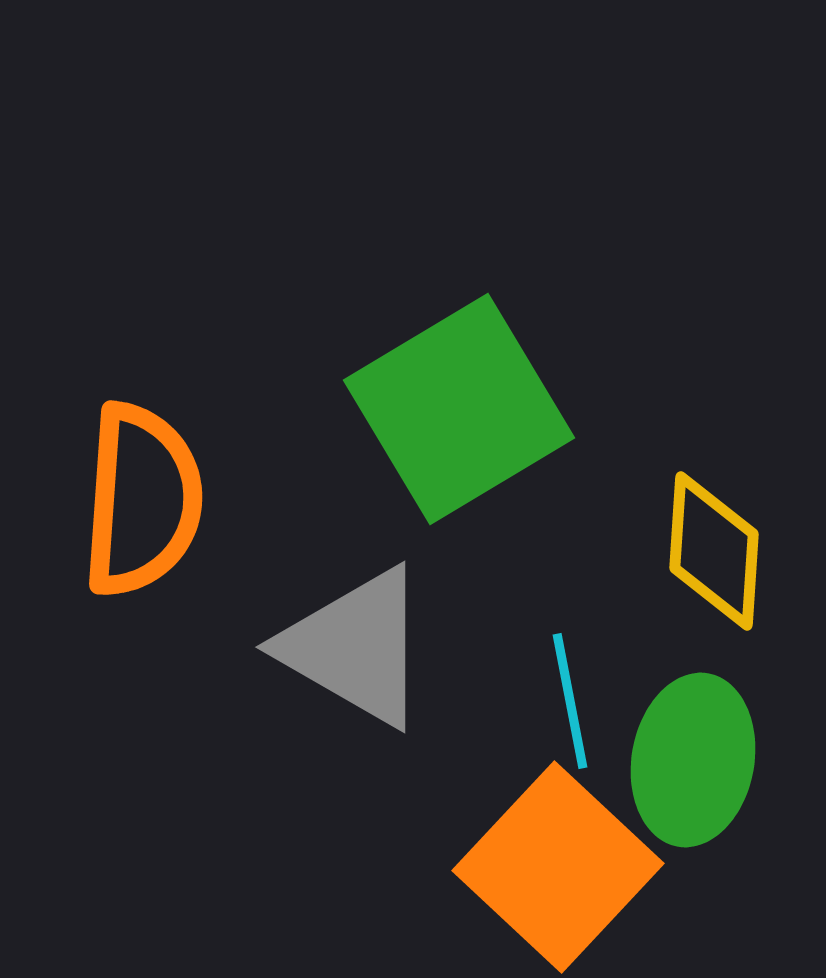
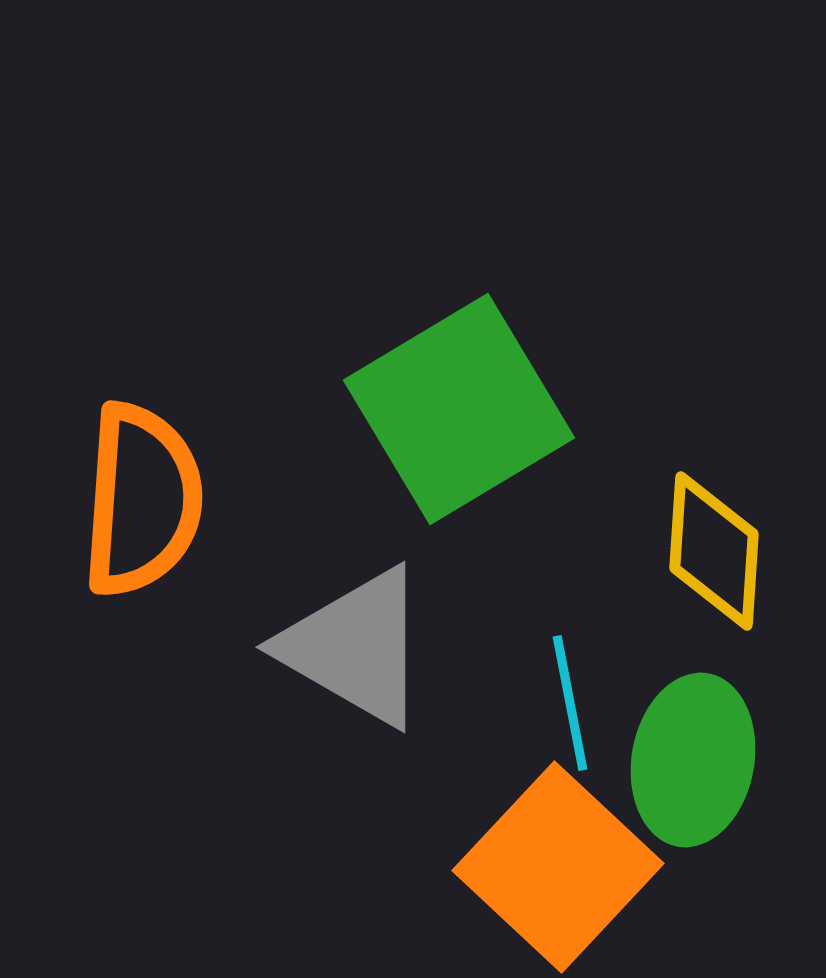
cyan line: moved 2 px down
